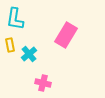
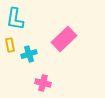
pink rectangle: moved 2 px left, 4 px down; rotated 15 degrees clockwise
cyan cross: rotated 21 degrees clockwise
